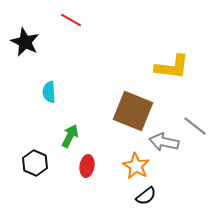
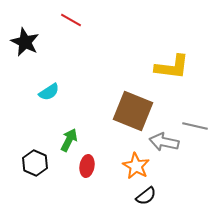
cyan semicircle: rotated 120 degrees counterclockwise
gray line: rotated 25 degrees counterclockwise
green arrow: moved 1 px left, 4 px down
